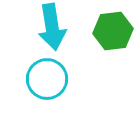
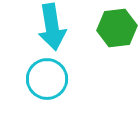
green hexagon: moved 4 px right, 3 px up
